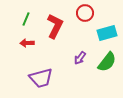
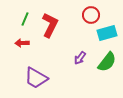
red circle: moved 6 px right, 2 px down
green line: moved 1 px left
red L-shape: moved 5 px left, 1 px up
red arrow: moved 5 px left
purple trapezoid: moved 5 px left; rotated 45 degrees clockwise
